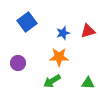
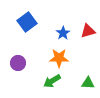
blue star: rotated 16 degrees counterclockwise
orange star: moved 1 px down
